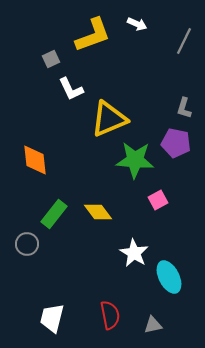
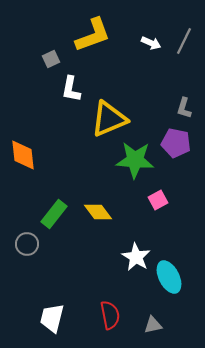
white arrow: moved 14 px right, 19 px down
white L-shape: rotated 36 degrees clockwise
orange diamond: moved 12 px left, 5 px up
white star: moved 2 px right, 4 px down
